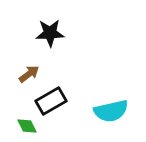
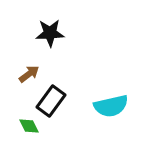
black rectangle: rotated 24 degrees counterclockwise
cyan semicircle: moved 5 px up
green diamond: moved 2 px right
